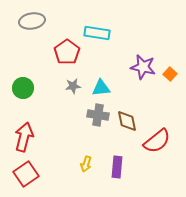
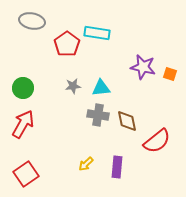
gray ellipse: rotated 20 degrees clockwise
red pentagon: moved 8 px up
orange square: rotated 24 degrees counterclockwise
red arrow: moved 1 px left, 13 px up; rotated 16 degrees clockwise
yellow arrow: rotated 28 degrees clockwise
